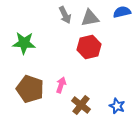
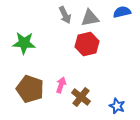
red hexagon: moved 2 px left, 3 px up
brown cross: moved 8 px up
